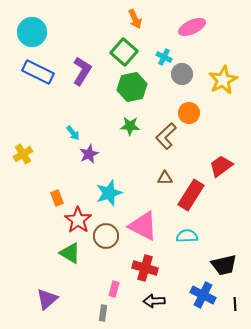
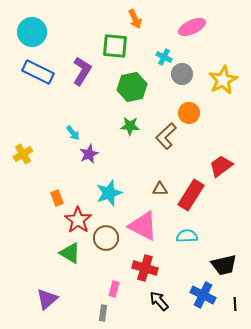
green square: moved 9 px left, 6 px up; rotated 36 degrees counterclockwise
brown triangle: moved 5 px left, 11 px down
brown circle: moved 2 px down
black arrow: moved 5 px right; rotated 50 degrees clockwise
